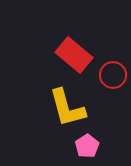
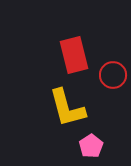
red rectangle: rotated 36 degrees clockwise
pink pentagon: moved 4 px right
